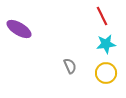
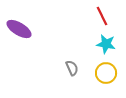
cyan star: rotated 18 degrees clockwise
gray semicircle: moved 2 px right, 2 px down
